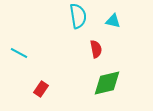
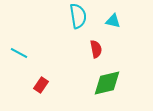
red rectangle: moved 4 px up
